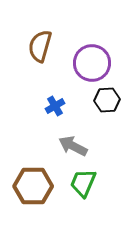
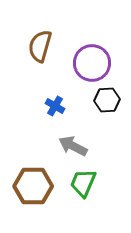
blue cross: rotated 30 degrees counterclockwise
